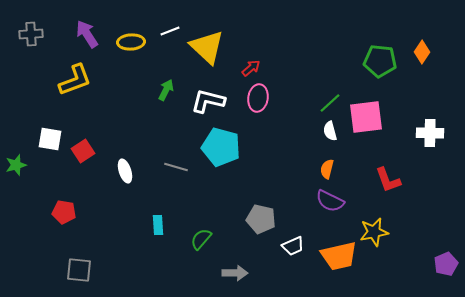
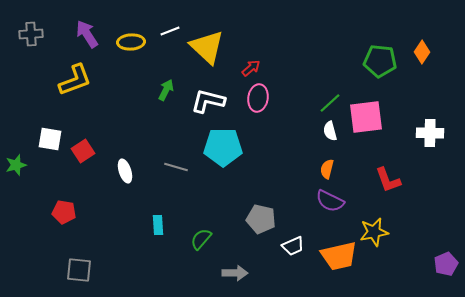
cyan pentagon: moved 2 px right; rotated 15 degrees counterclockwise
